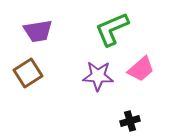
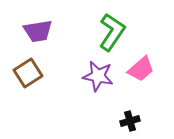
green L-shape: moved 3 px down; rotated 147 degrees clockwise
purple star: rotated 8 degrees clockwise
